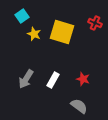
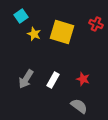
cyan square: moved 1 px left
red cross: moved 1 px right, 1 px down
